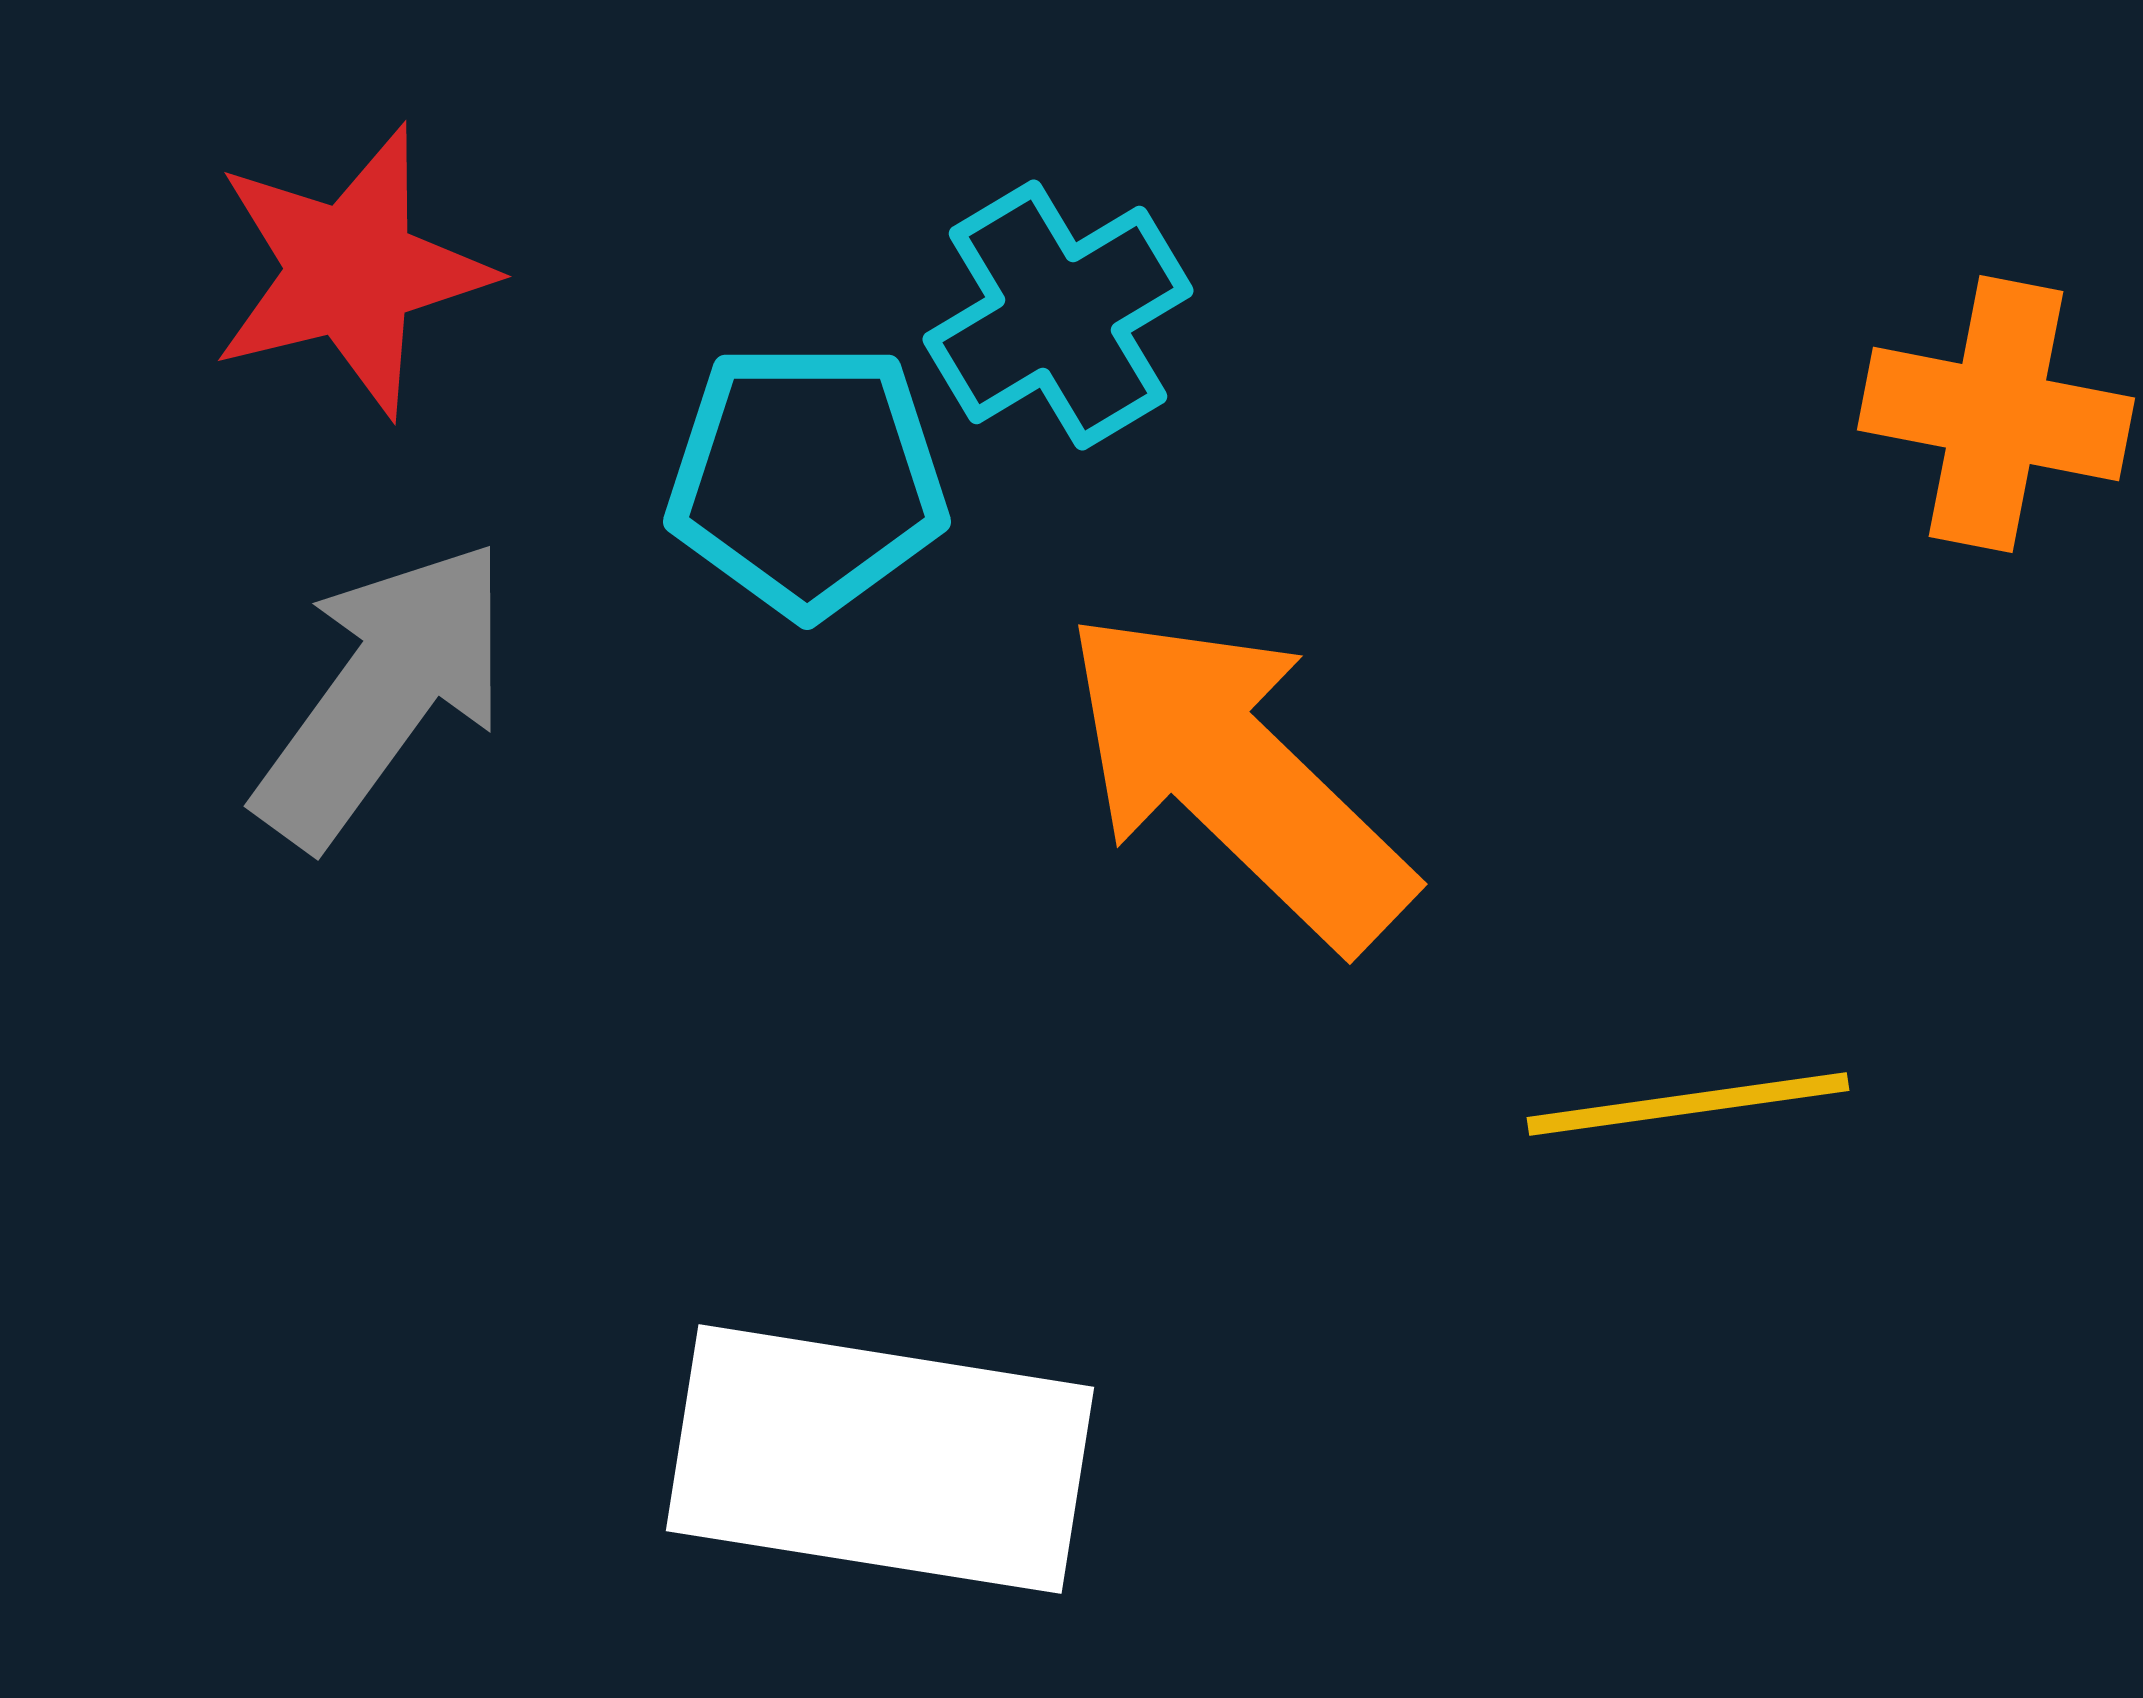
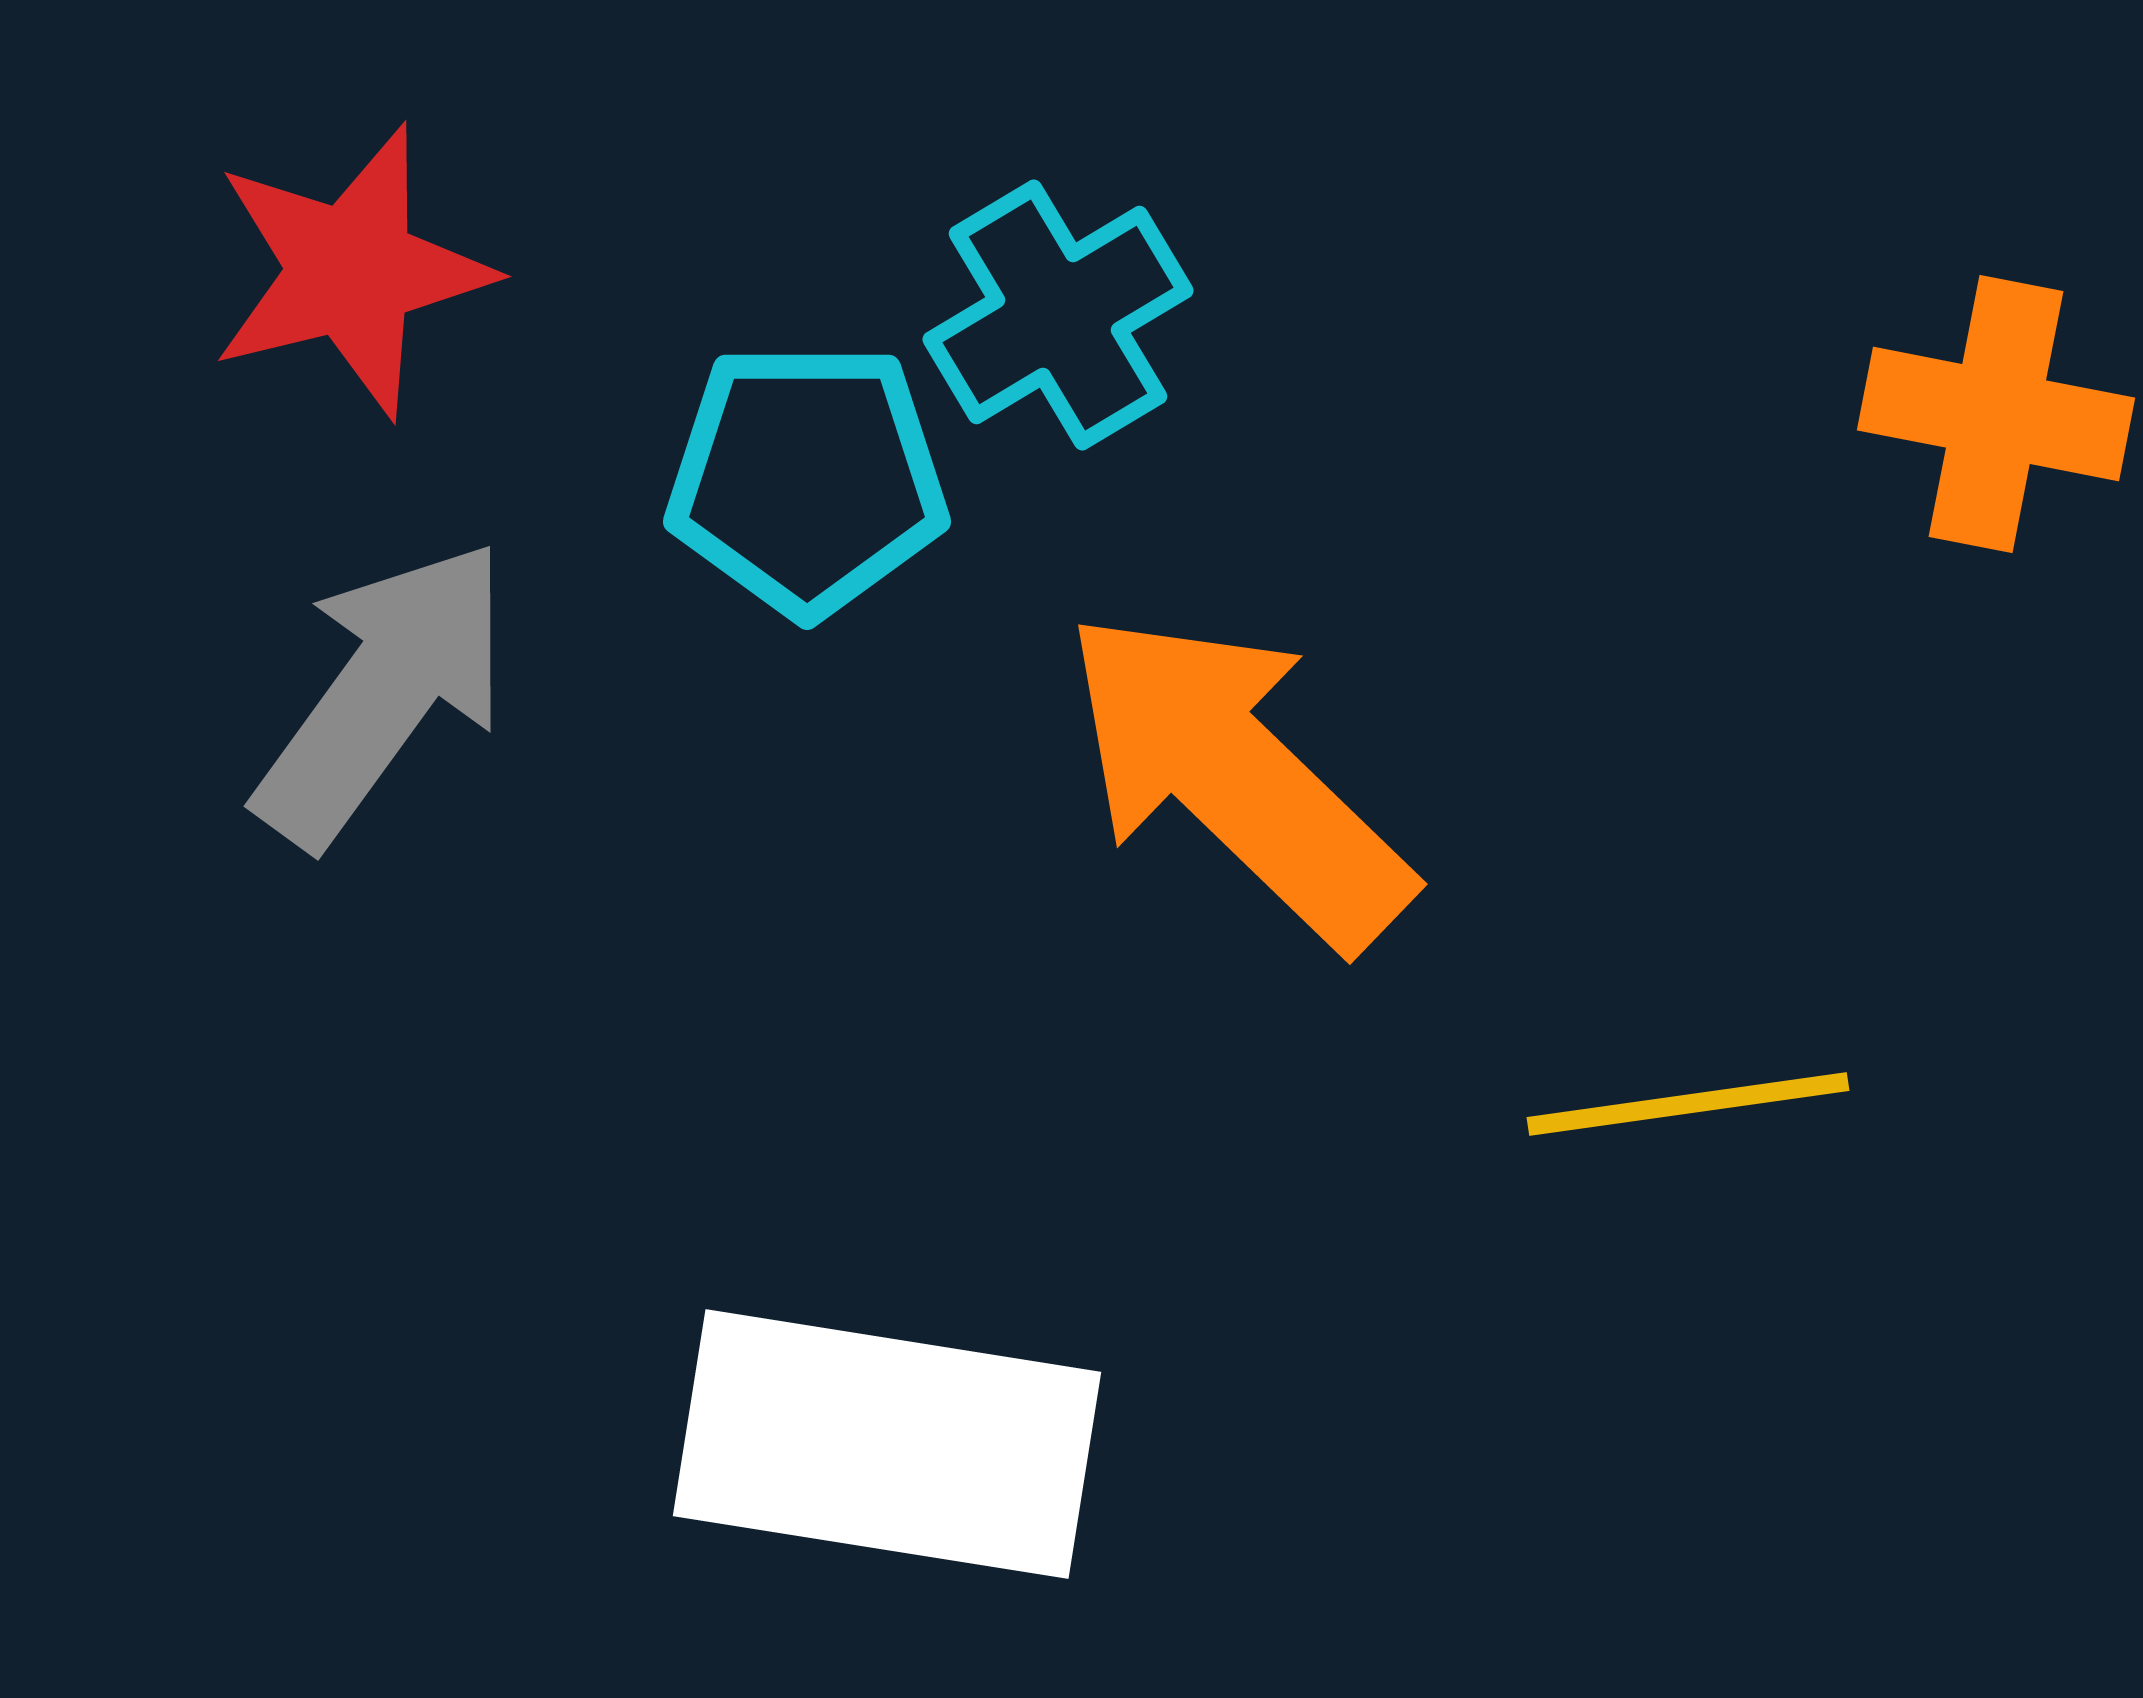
white rectangle: moved 7 px right, 15 px up
